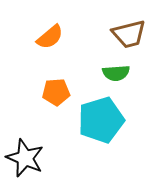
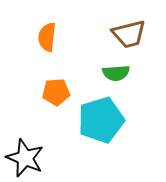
orange semicircle: moved 3 px left; rotated 136 degrees clockwise
